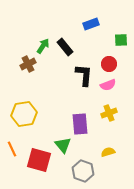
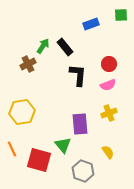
green square: moved 25 px up
black L-shape: moved 6 px left
yellow hexagon: moved 2 px left, 2 px up
yellow semicircle: rotated 72 degrees clockwise
